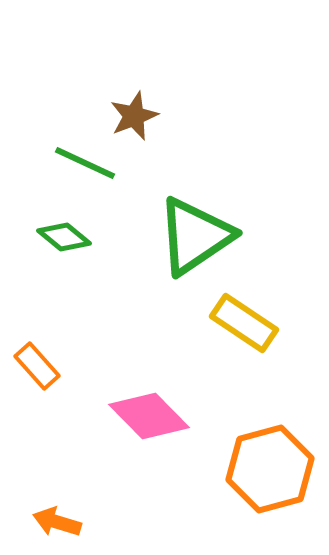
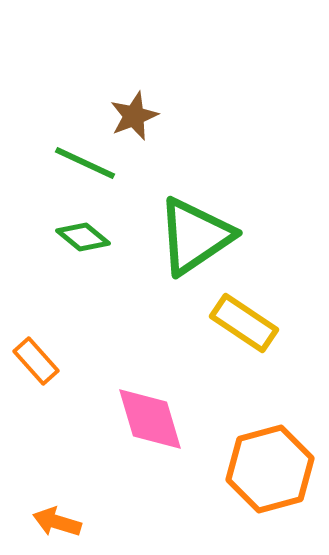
green diamond: moved 19 px right
orange rectangle: moved 1 px left, 5 px up
pink diamond: moved 1 px right, 3 px down; rotated 28 degrees clockwise
